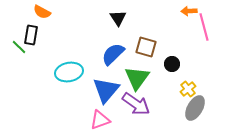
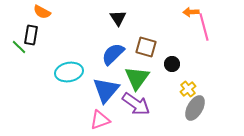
orange arrow: moved 2 px right, 1 px down
